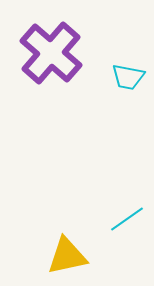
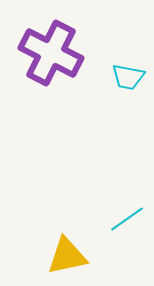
purple cross: rotated 14 degrees counterclockwise
